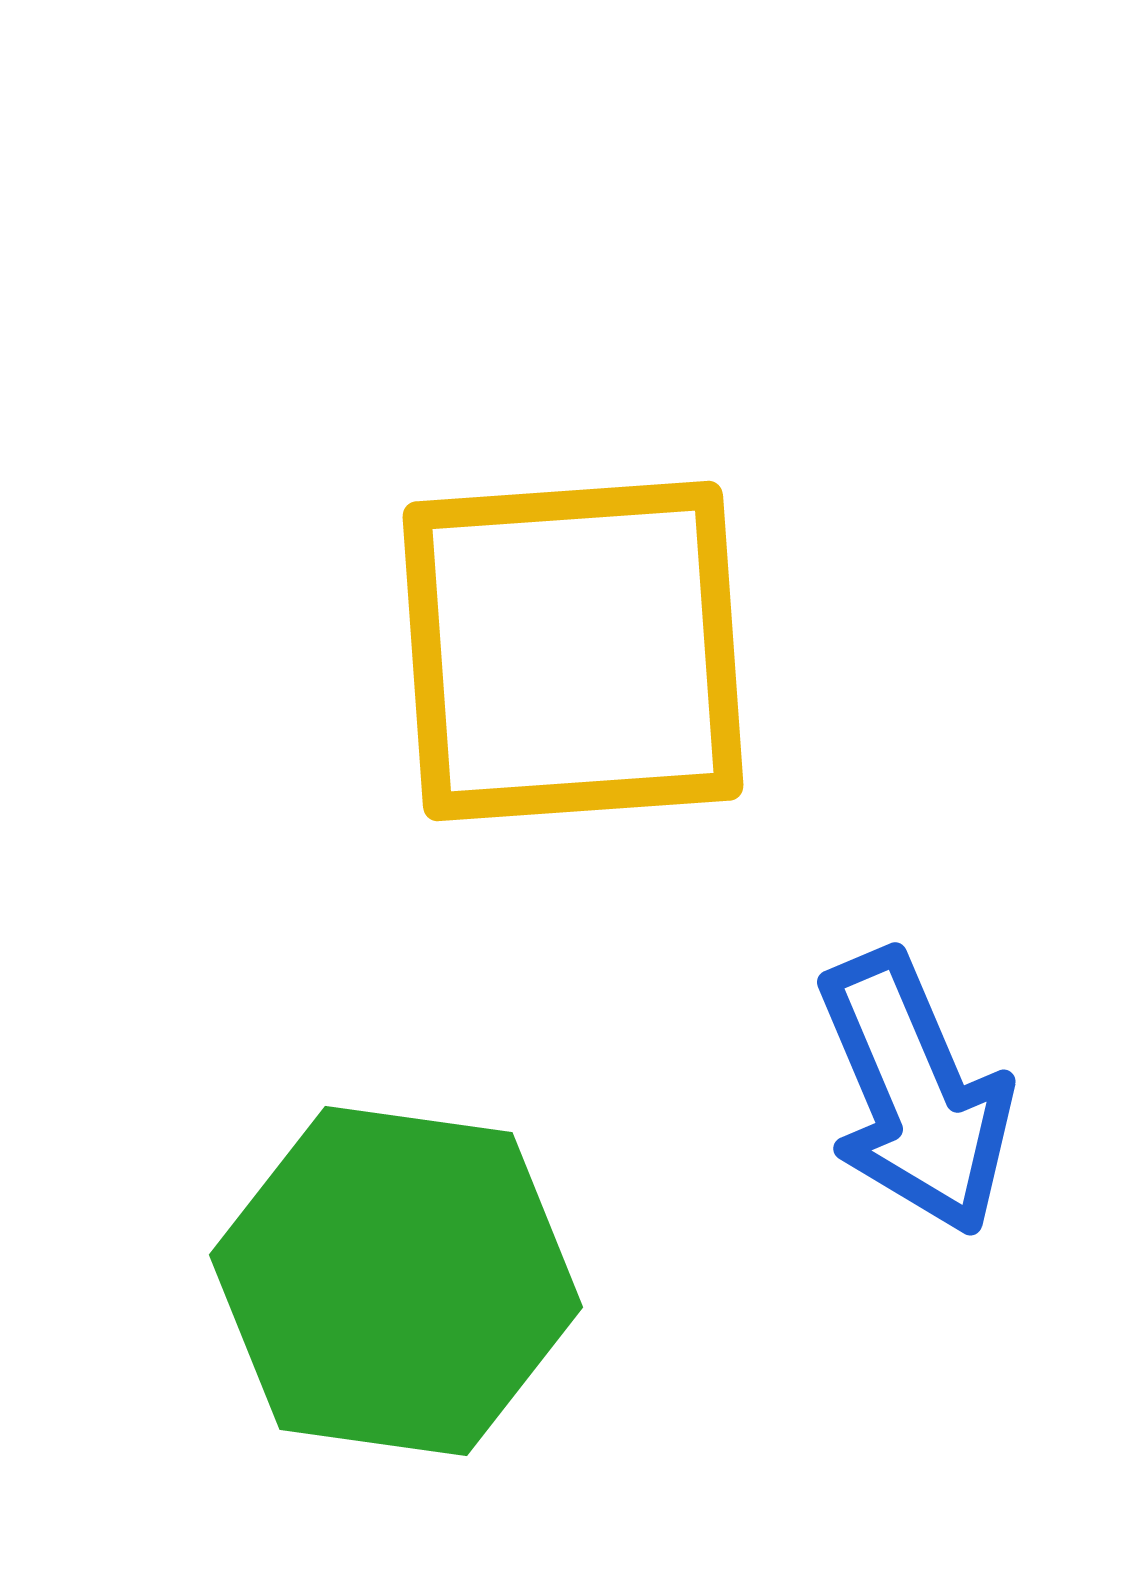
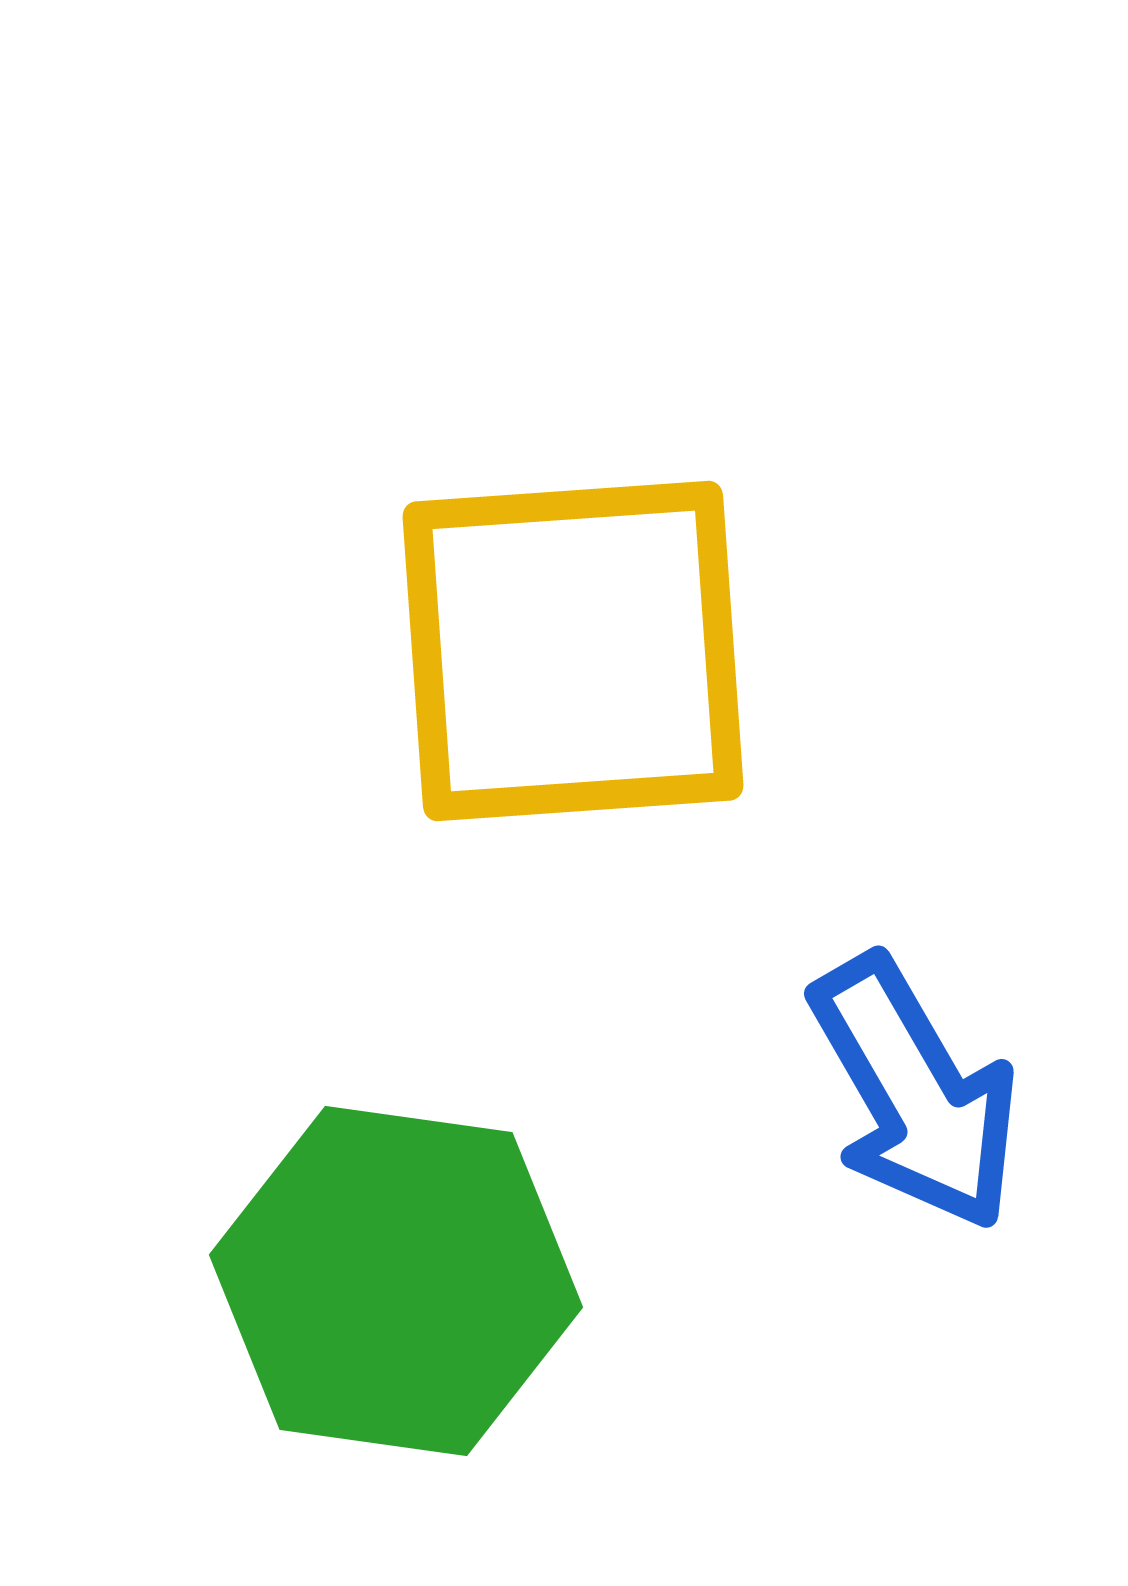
blue arrow: rotated 7 degrees counterclockwise
